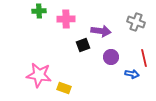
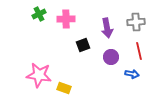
green cross: moved 3 px down; rotated 24 degrees counterclockwise
gray cross: rotated 24 degrees counterclockwise
purple arrow: moved 6 px right, 3 px up; rotated 72 degrees clockwise
red line: moved 5 px left, 7 px up
